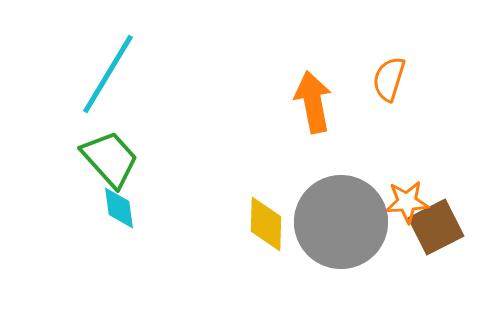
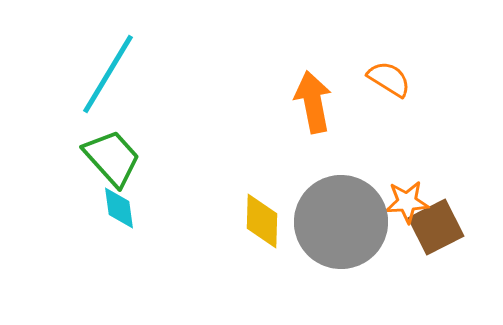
orange semicircle: rotated 105 degrees clockwise
green trapezoid: moved 2 px right, 1 px up
yellow diamond: moved 4 px left, 3 px up
